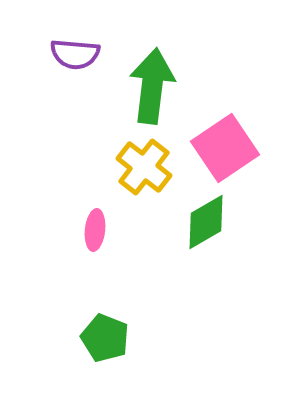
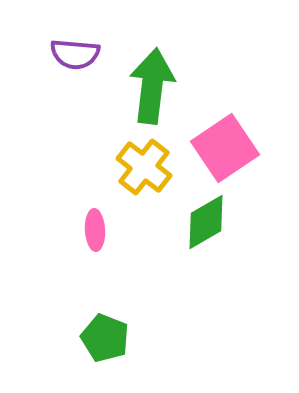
pink ellipse: rotated 9 degrees counterclockwise
